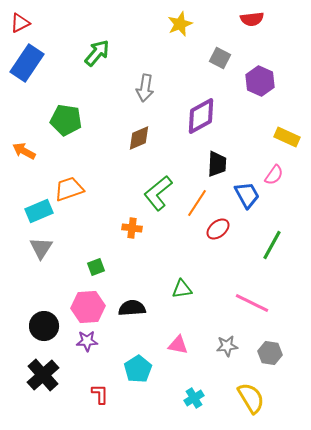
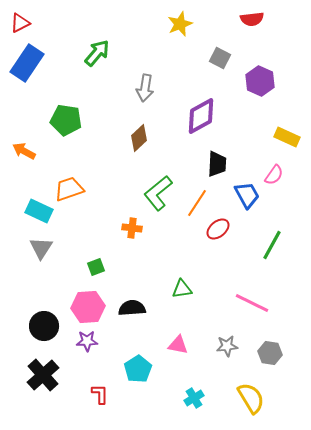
brown diamond: rotated 20 degrees counterclockwise
cyan rectangle: rotated 48 degrees clockwise
